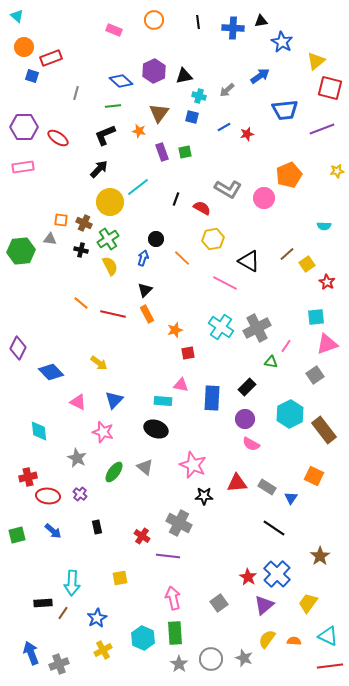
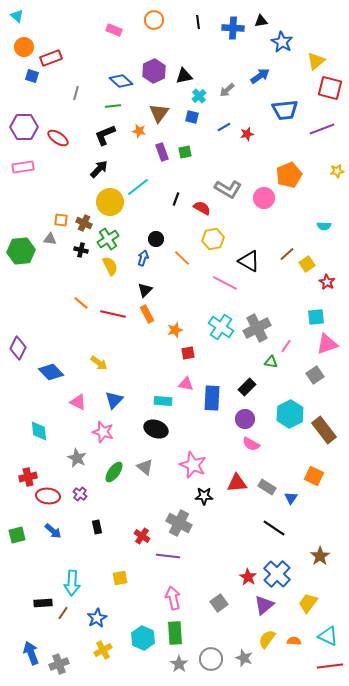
cyan cross at (199, 96): rotated 32 degrees clockwise
pink triangle at (181, 385): moved 5 px right, 1 px up
